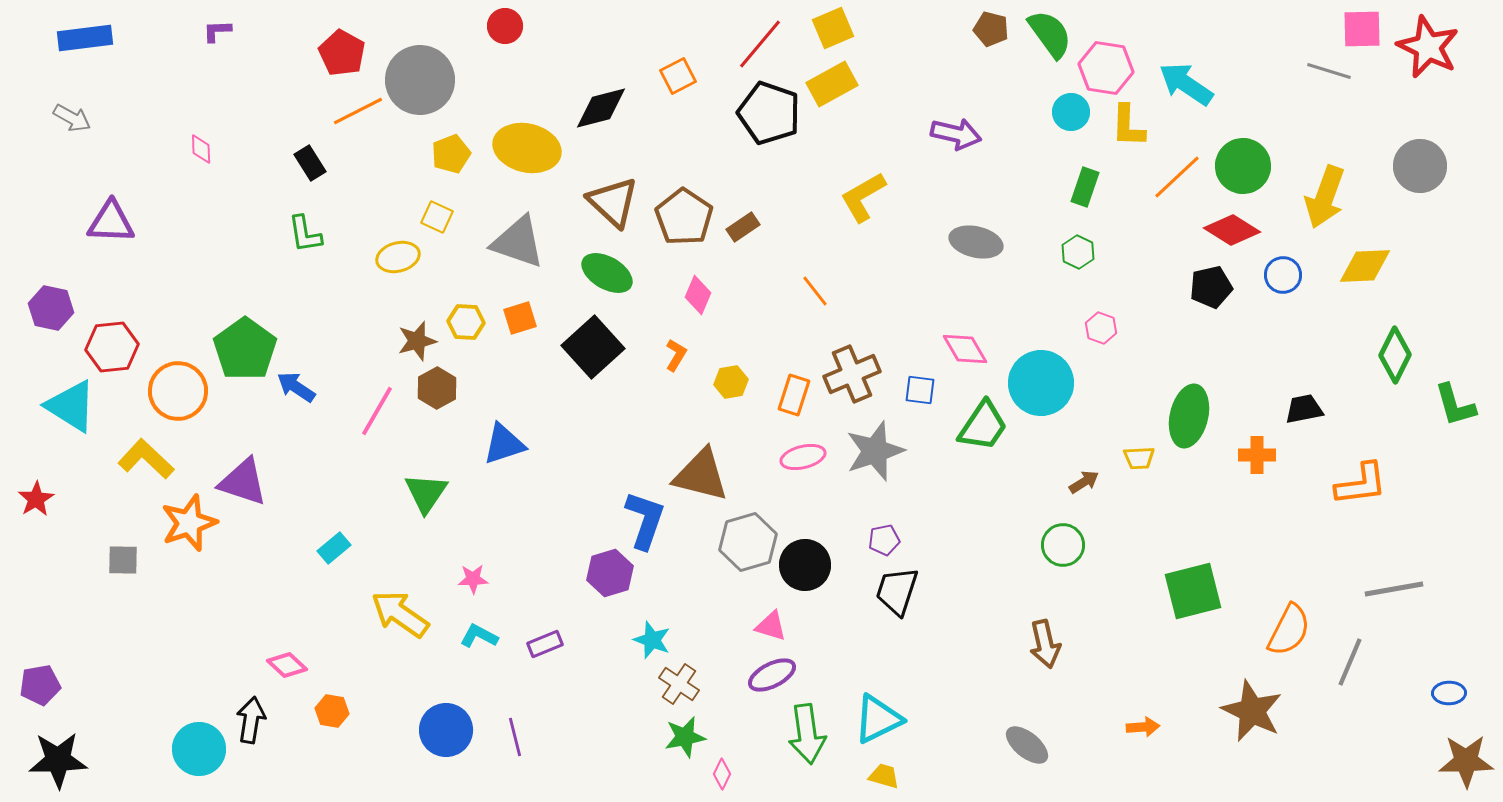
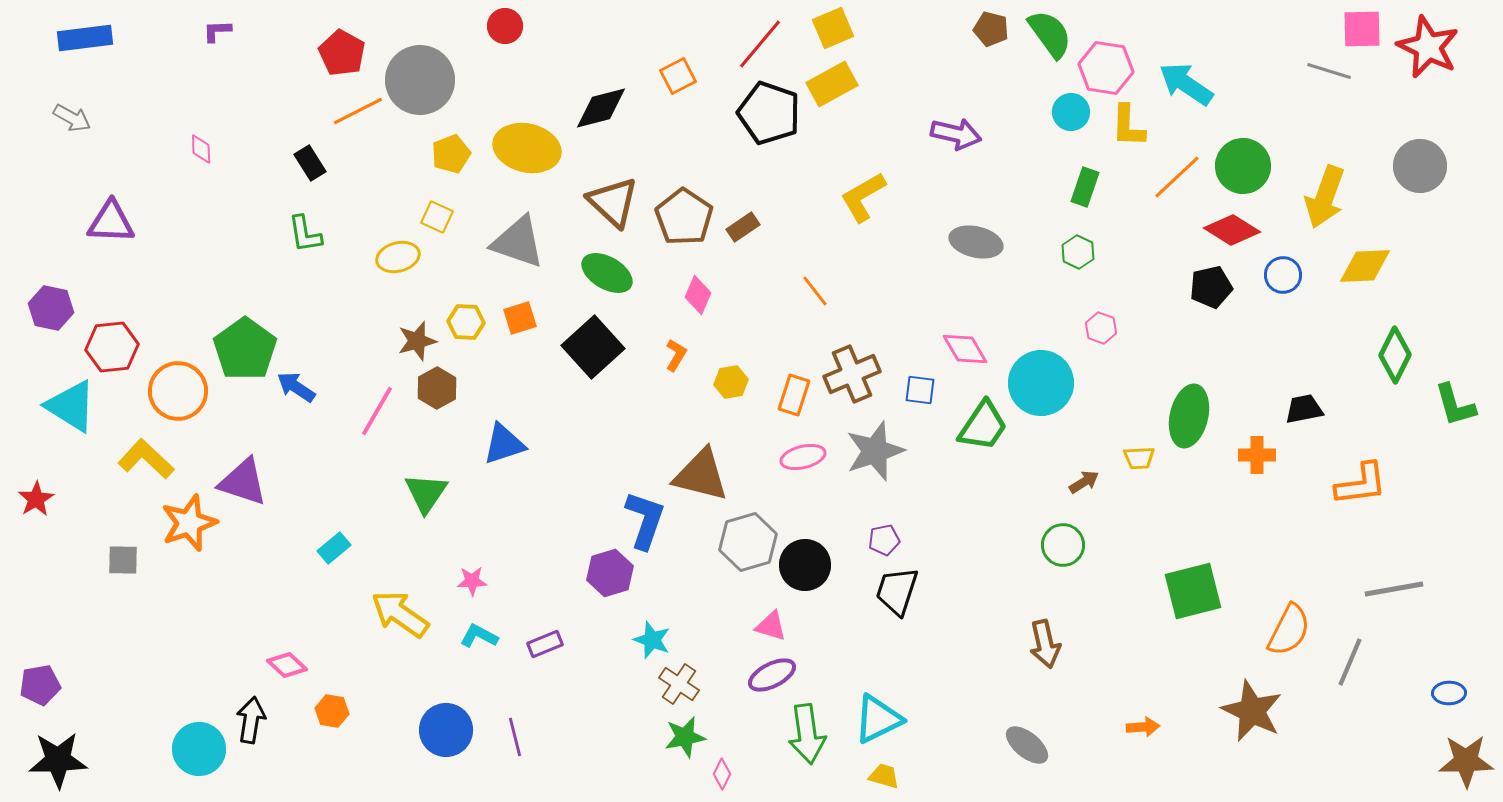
pink star at (473, 579): moved 1 px left, 2 px down
